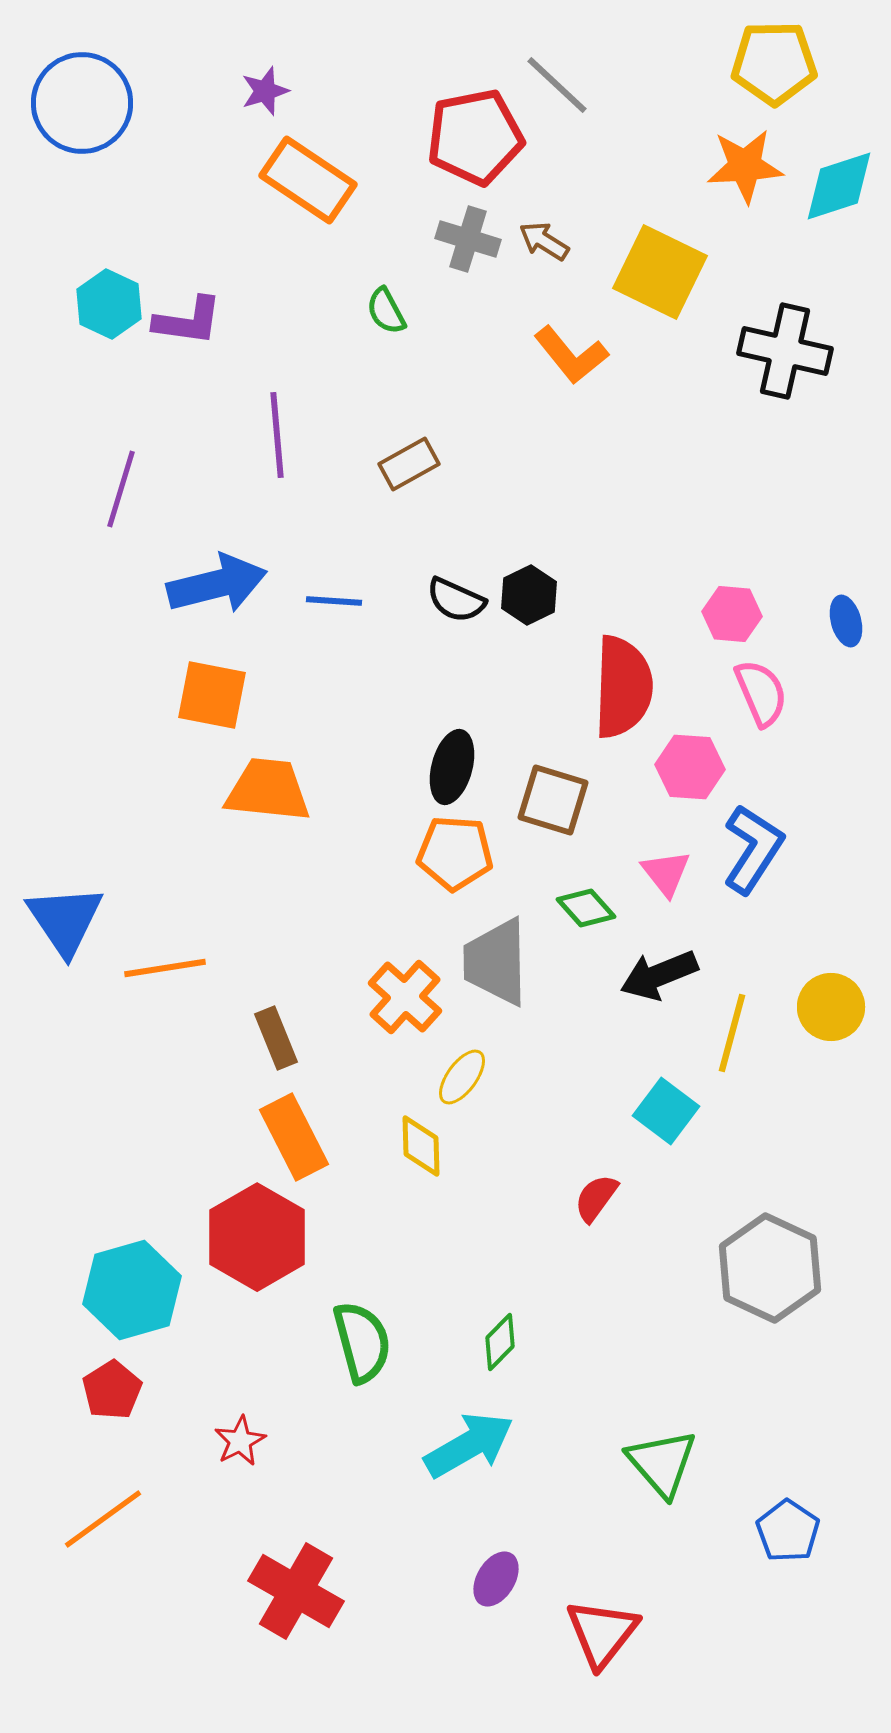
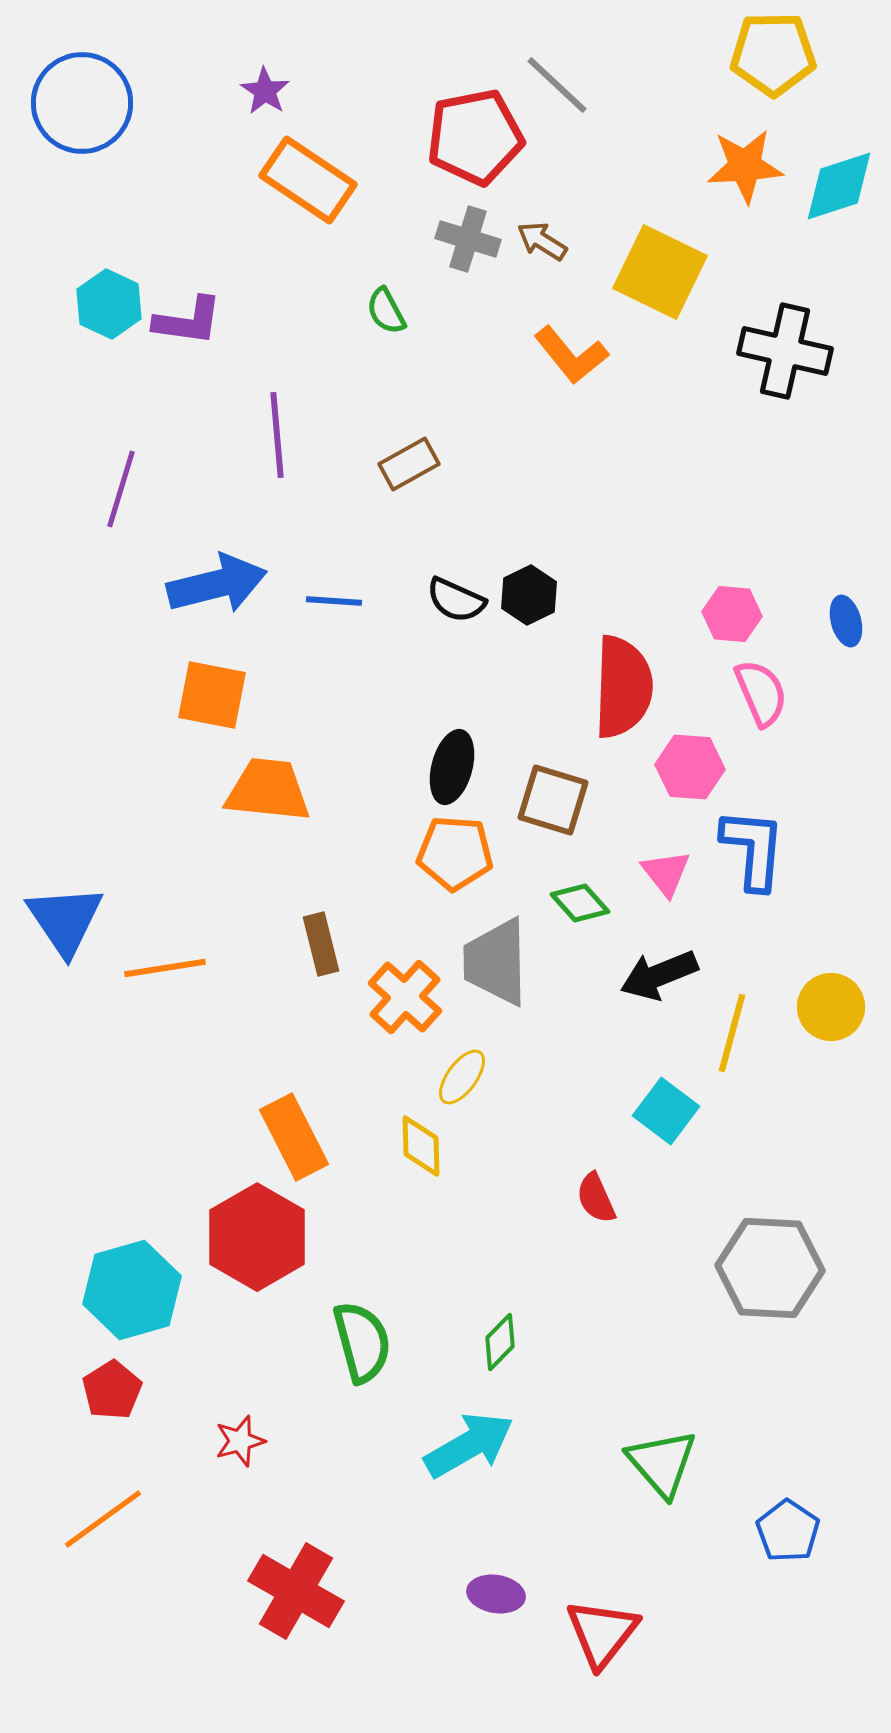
yellow pentagon at (774, 63): moved 1 px left, 9 px up
purple star at (265, 91): rotated 21 degrees counterclockwise
brown arrow at (544, 241): moved 2 px left
blue L-shape at (753, 849): rotated 28 degrees counterclockwise
green diamond at (586, 908): moved 6 px left, 5 px up
brown rectangle at (276, 1038): moved 45 px right, 94 px up; rotated 8 degrees clockwise
red semicircle at (596, 1198): rotated 60 degrees counterclockwise
gray hexagon at (770, 1268): rotated 22 degrees counterclockwise
red star at (240, 1441): rotated 12 degrees clockwise
purple ellipse at (496, 1579): moved 15 px down; rotated 68 degrees clockwise
